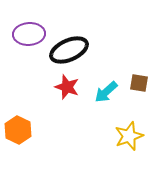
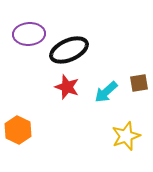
brown square: rotated 18 degrees counterclockwise
yellow star: moved 3 px left
